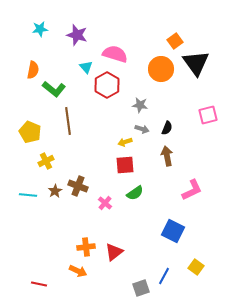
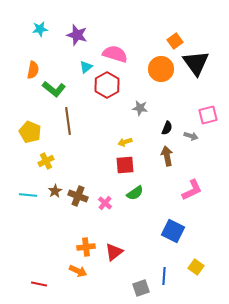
cyan triangle: rotated 32 degrees clockwise
gray star: moved 3 px down
gray arrow: moved 49 px right, 7 px down
brown cross: moved 10 px down
blue line: rotated 24 degrees counterclockwise
